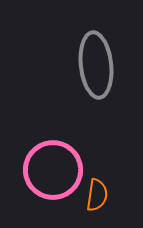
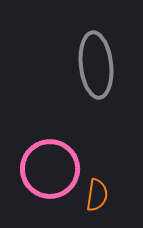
pink circle: moved 3 px left, 1 px up
